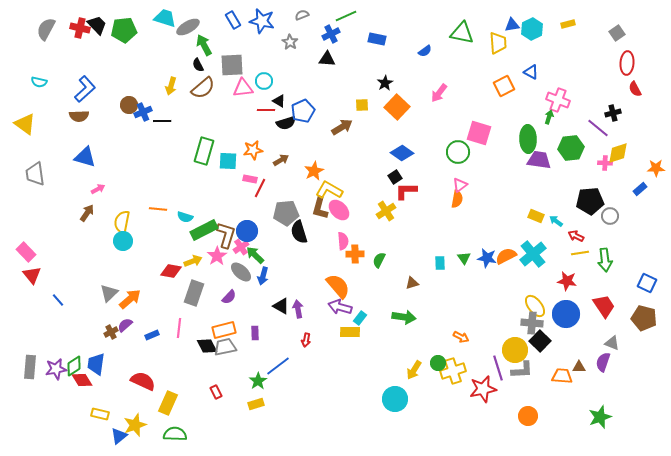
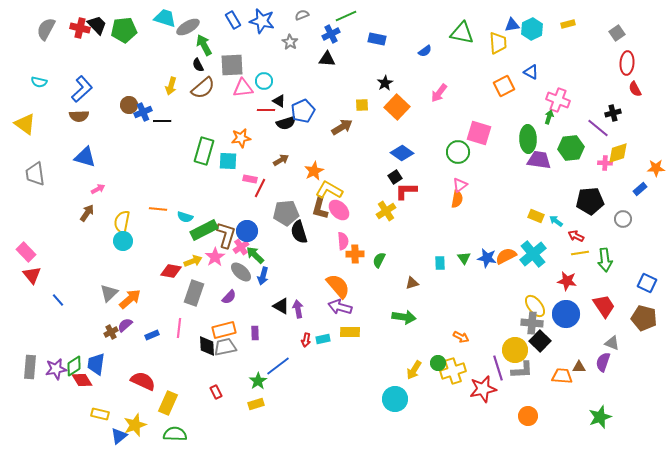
blue L-shape at (85, 89): moved 3 px left
orange star at (253, 150): moved 12 px left, 12 px up
gray circle at (610, 216): moved 13 px right, 3 px down
pink star at (217, 256): moved 2 px left, 1 px down
cyan rectangle at (360, 318): moved 37 px left, 21 px down; rotated 40 degrees clockwise
black diamond at (207, 346): rotated 25 degrees clockwise
